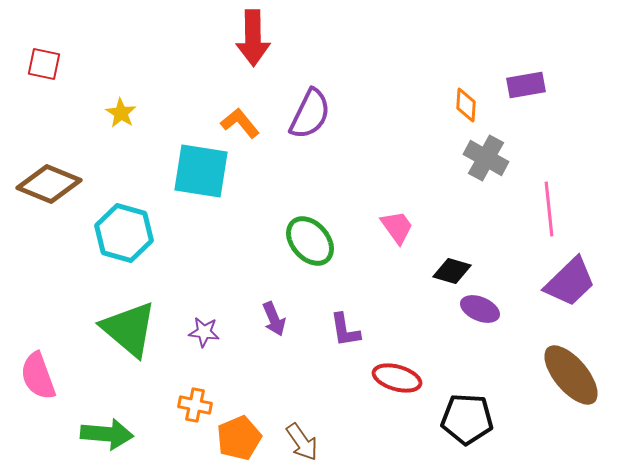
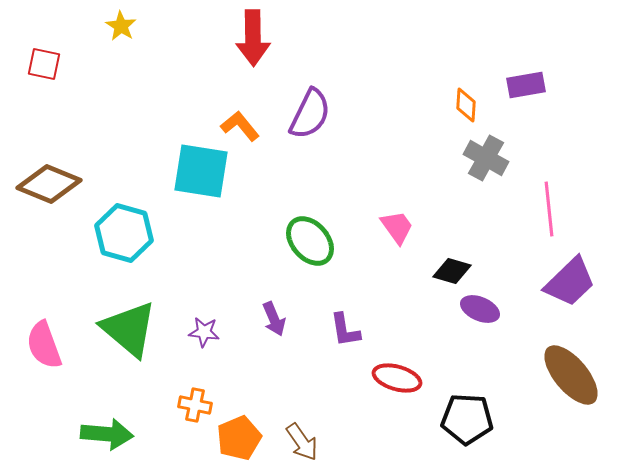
yellow star: moved 87 px up
orange L-shape: moved 3 px down
pink semicircle: moved 6 px right, 31 px up
